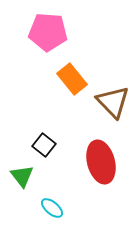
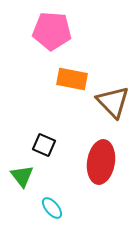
pink pentagon: moved 4 px right, 1 px up
orange rectangle: rotated 40 degrees counterclockwise
black square: rotated 15 degrees counterclockwise
red ellipse: rotated 24 degrees clockwise
cyan ellipse: rotated 10 degrees clockwise
